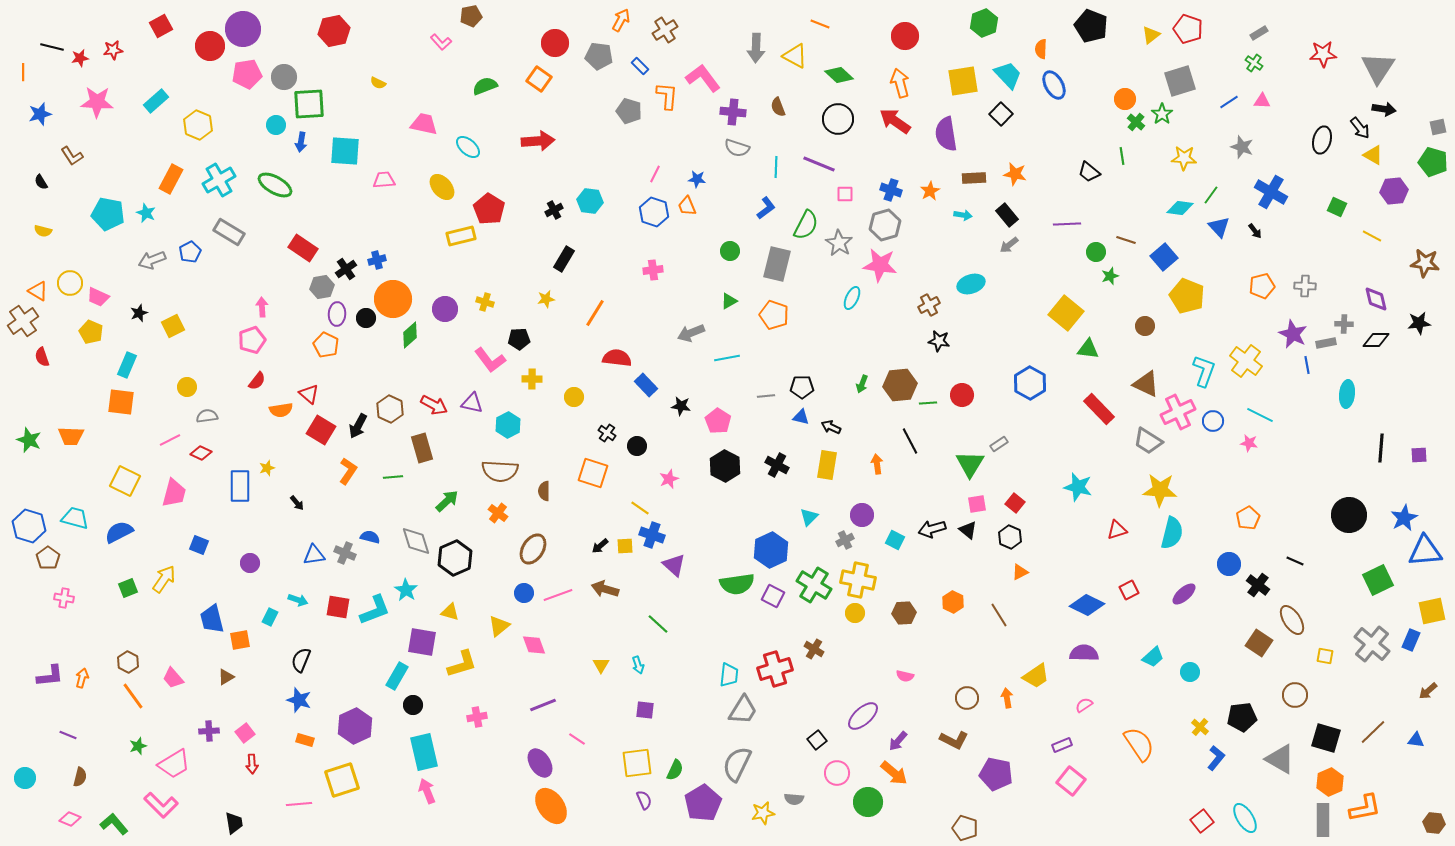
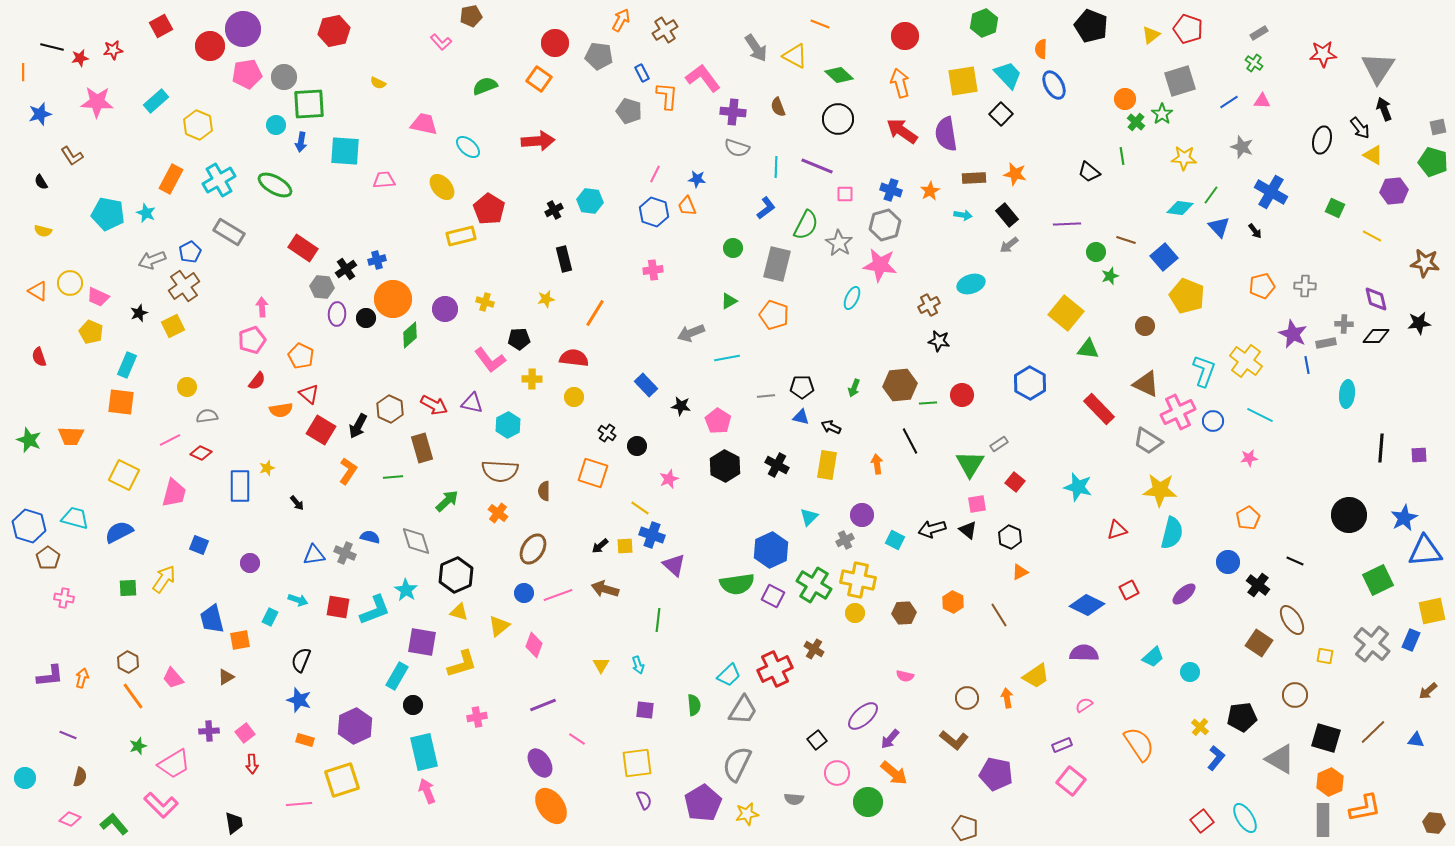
gray arrow at (756, 48): rotated 36 degrees counterclockwise
blue rectangle at (640, 66): moved 2 px right, 7 px down; rotated 18 degrees clockwise
black arrow at (1384, 109): rotated 120 degrees counterclockwise
red arrow at (895, 121): moved 7 px right, 10 px down
purple line at (819, 164): moved 2 px left, 2 px down
green square at (1337, 207): moved 2 px left, 1 px down
green circle at (730, 251): moved 3 px right, 3 px up
black rectangle at (564, 259): rotated 45 degrees counterclockwise
gray hexagon at (322, 287): rotated 15 degrees clockwise
brown cross at (23, 321): moved 161 px right, 35 px up
black diamond at (1376, 340): moved 4 px up
orange pentagon at (326, 345): moved 25 px left, 11 px down
red semicircle at (42, 357): moved 3 px left
red semicircle at (617, 358): moved 43 px left
green arrow at (862, 384): moved 8 px left, 4 px down
pink star at (1249, 443): moved 15 px down; rotated 18 degrees counterclockwise
yellow square at (125, 481): moved 1 px left, 6 px up
red square at (1015, 503): moved 21 px up
black hexagon at (455, 558): moved 1 px right, 17 px down
blue circle at (1229, 564): moved 1 px left, 2 px up
green square at (128, 588): rotated 18 degrees clockwise
yellow triangle at (450, 612): moved 9 px right
green line at (658, 624): moved 4 px up; rotated 55 degrees clockwise
pink diamond at (534, 645): rotated 40 degrees clockwise
red cross at (775, 669): rotated 8 degrees counterclockwise
cyan trapezoid at (729, 675): rotated 40 degrees clockwise
brown L-shape at (954, 740): rotated 12 degrees clockwise
purple arrow at (898, 741): moved 8 px left, 2 px up
green semicircle at (675, 770): moved 19 px right, 65 px up; rotated 30 degrees counterclockwise
yellow star at (763, 813): moved 16 px left, 1 px down
